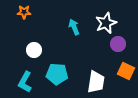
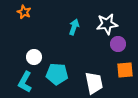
orange star: rotated 24 degrees clockwise
white star: moved 1 px right, 1 px down; rotated 15 degrees clockwise
cyan arrow: rotated 42 degrees clockwise
white circle: moved 7 px down
orange square: moved 1 px left, 1 px up; rotated 30 degrees counterclockwise
white trapezoid: moved 2 px left, 1 px down; rotated 20 degrees counterclockwise
